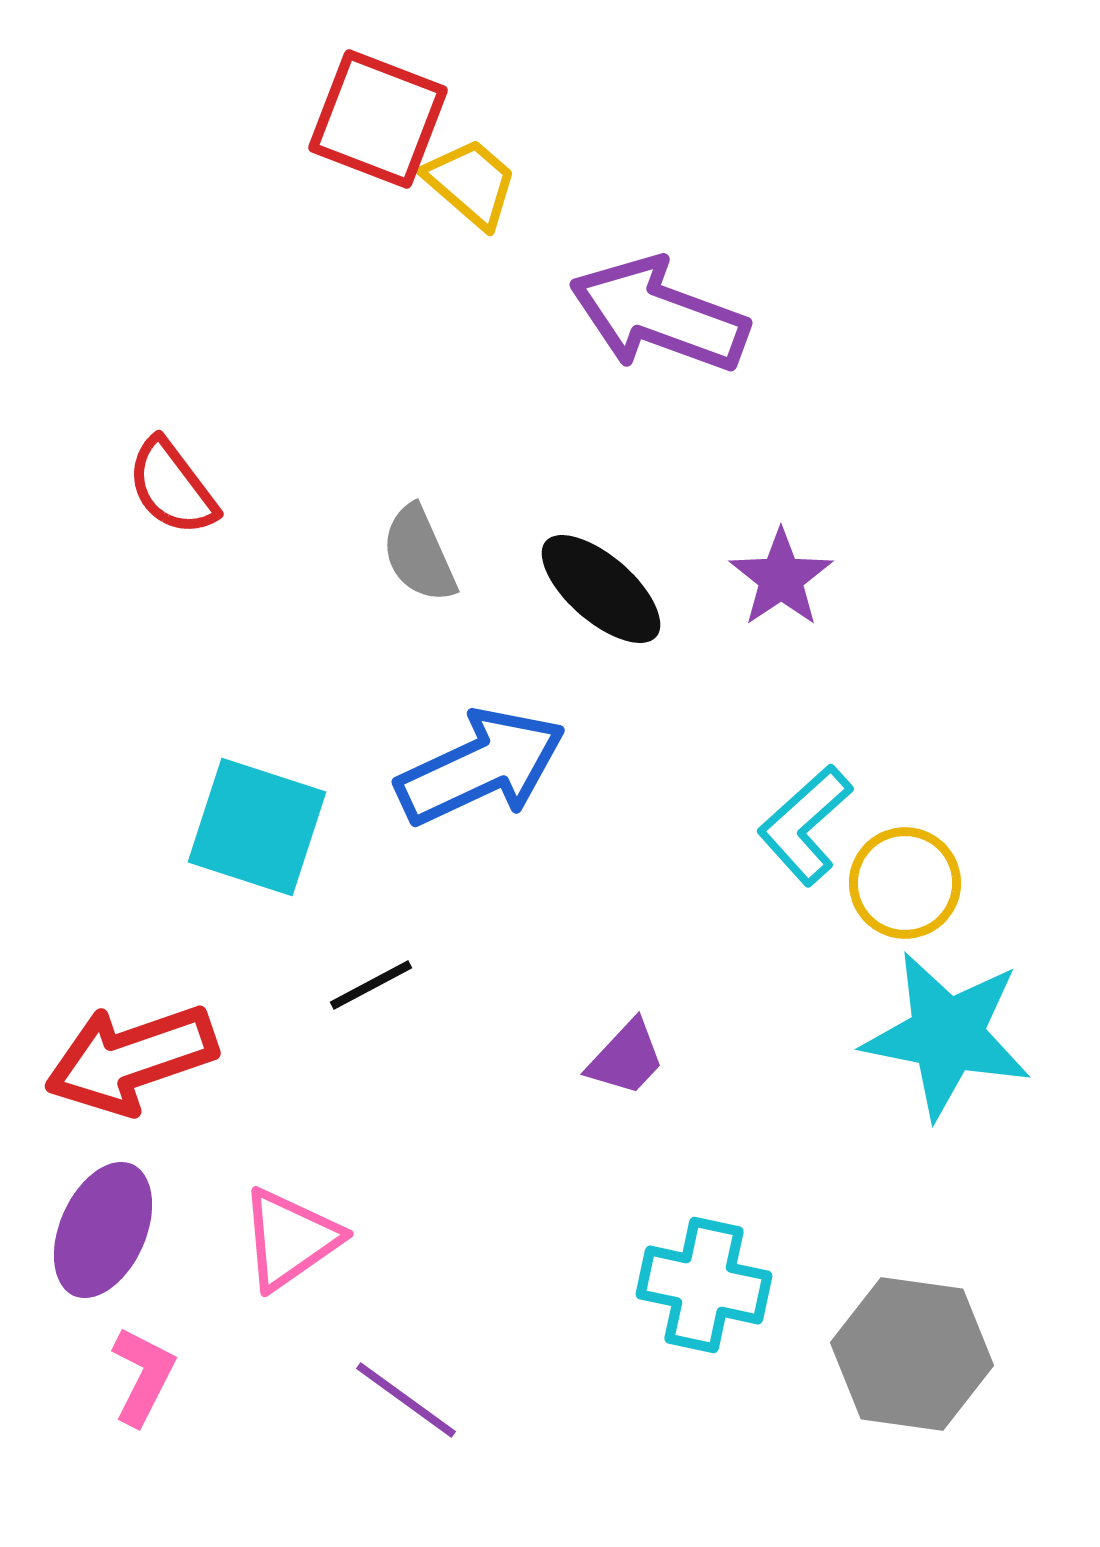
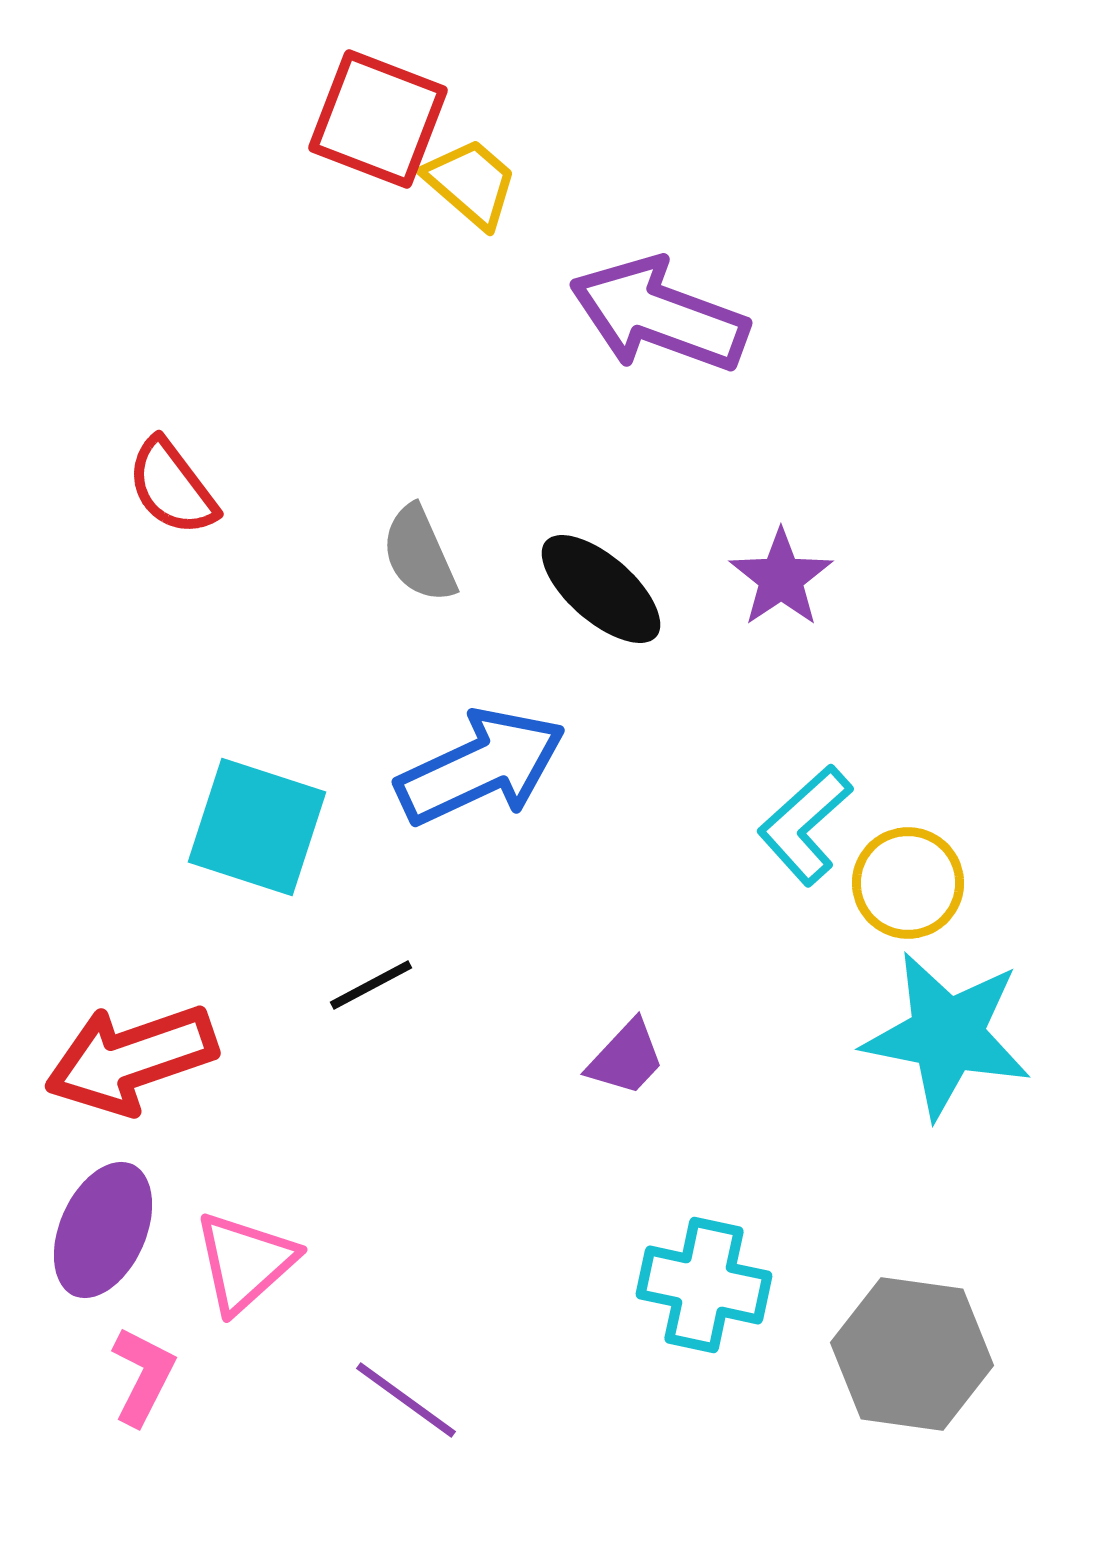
yellow circle: moved 3 px right
pink triangle: moved 45 px left, 23 px down; rotated 7 degrees counterclockwise
